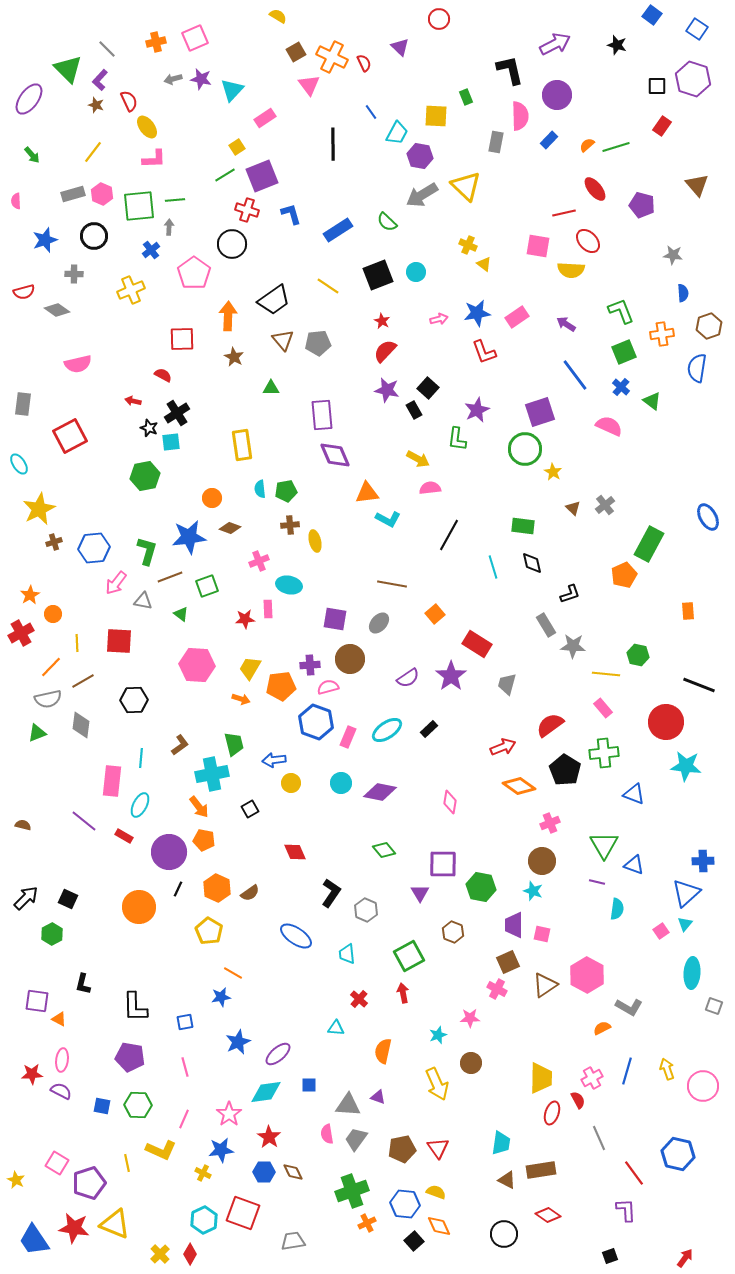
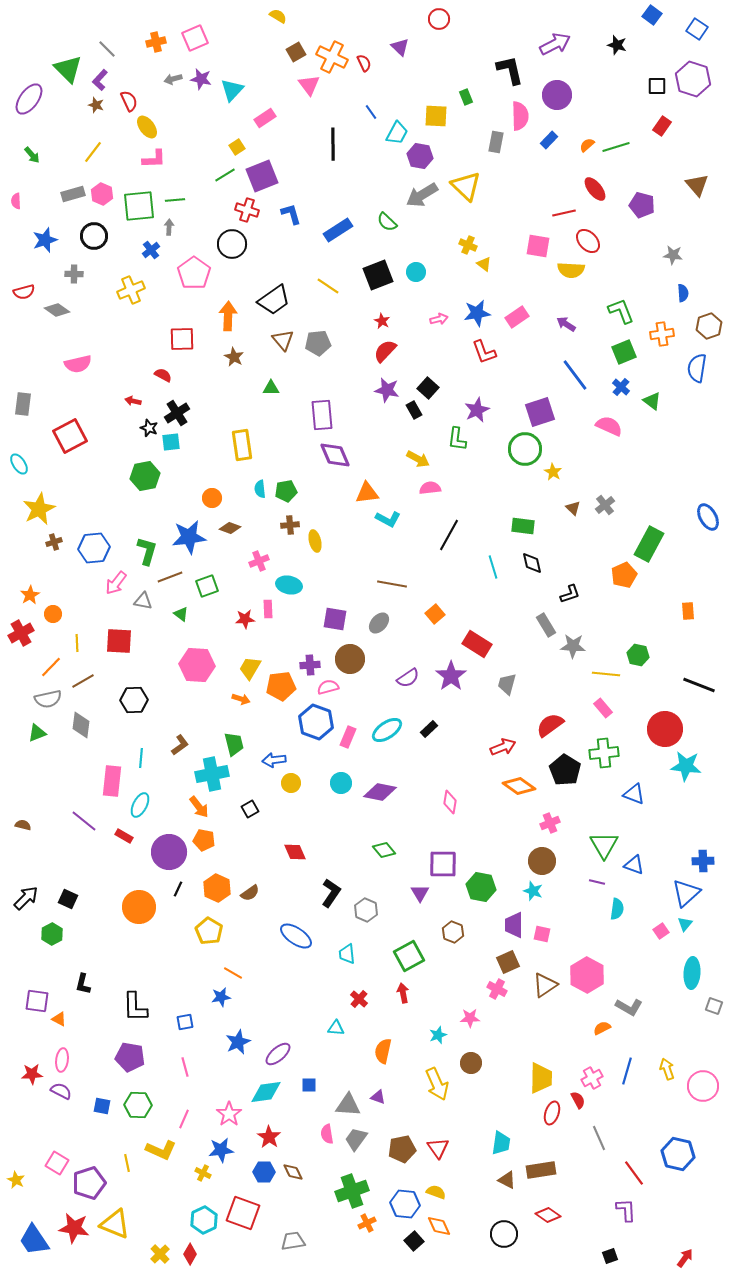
red circle at (666, 722): moved 1 px left, 7 px down
